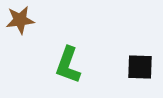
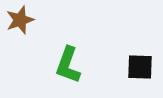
brown star: rotated 12 degrees counterclockwise
